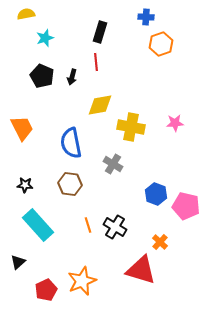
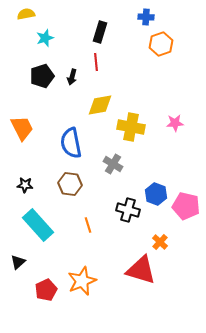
black pentagon: rotated 30 degrees clockwise
black cross: moved 13 px right, 17 px up; rotated 15 degrees counterclockwise
